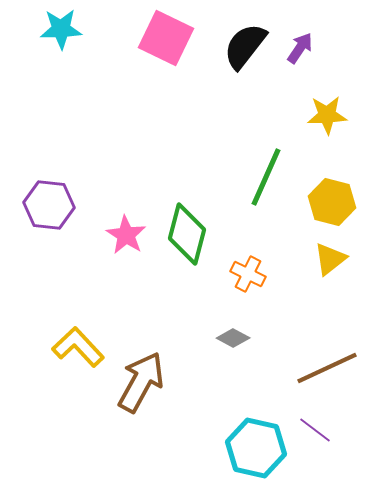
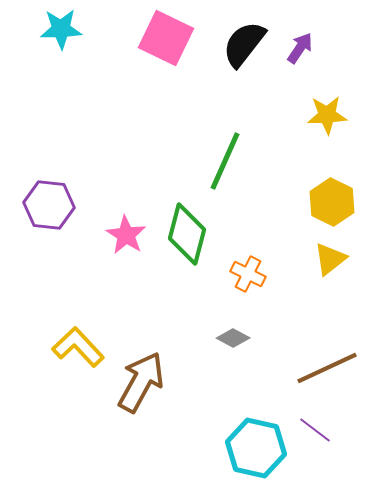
black semicircle: moved 1 px left, 2 px up
green line: moved 41 px left, 16 px up
yellow hexagon: rotated 12 degrees clockwise
